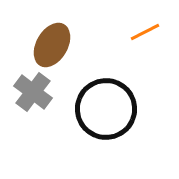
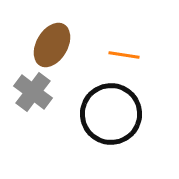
orange line: moved 21 px left, 23 px down; rotated 36 degrees clockwise
black circle: moved 5 px right, 5 px down
